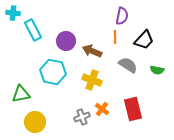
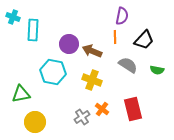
cyan cross: moved 4 px down; rotated 16 degrees clockwise
cyan rectangle: rotated 30 degrees clockwise
purple circle: moved 3 px right, 3 px down
gray cross: rotated 14 degrees counterclockwise
